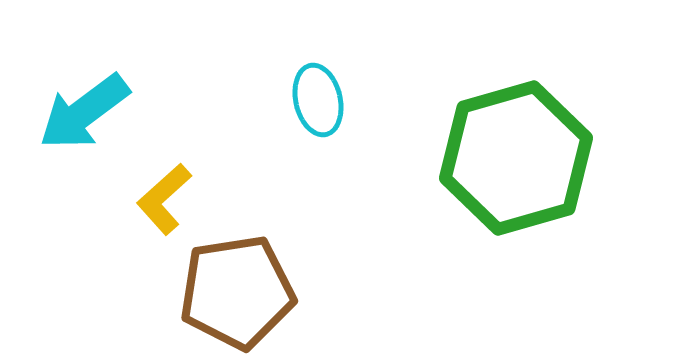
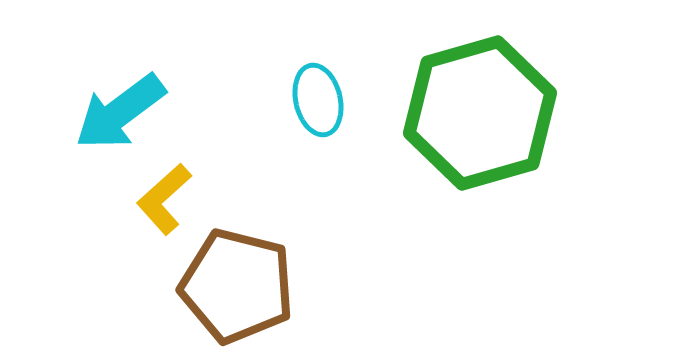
cyan arrow: moved 36 px right
green hexagon: moved 36 px left, 45 px up
brown pentagon: moved 6 px up; rotated 23 degrees clockwise
